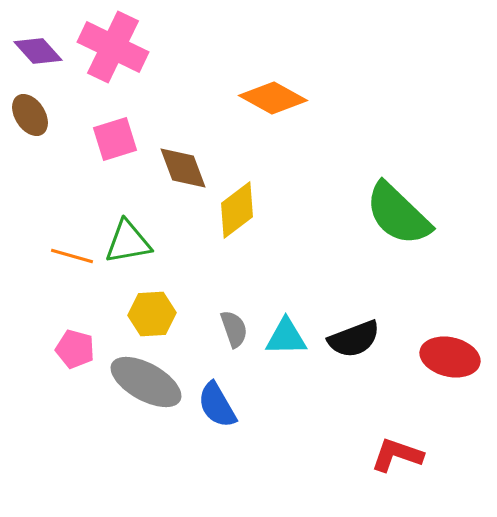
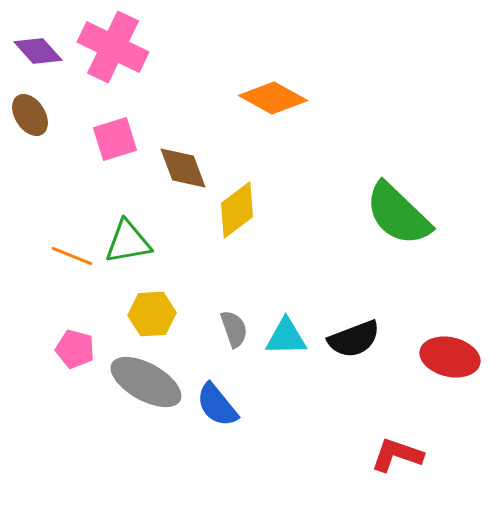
orange line: rotated 6 degrees clockwise
blue semicircle: rotated 9 degrees counterclockwise
